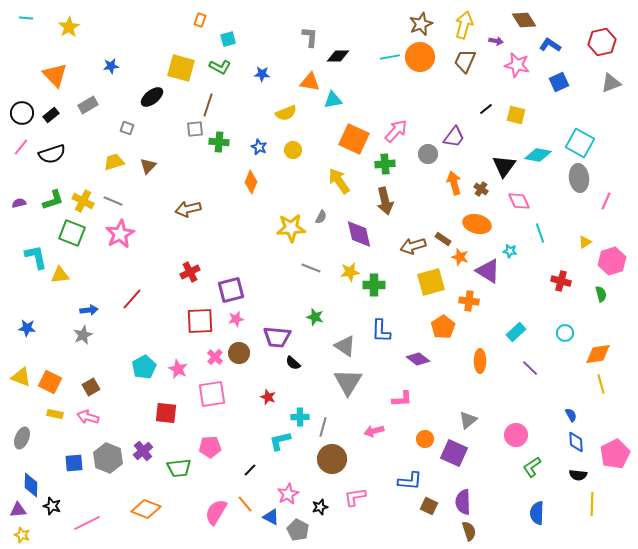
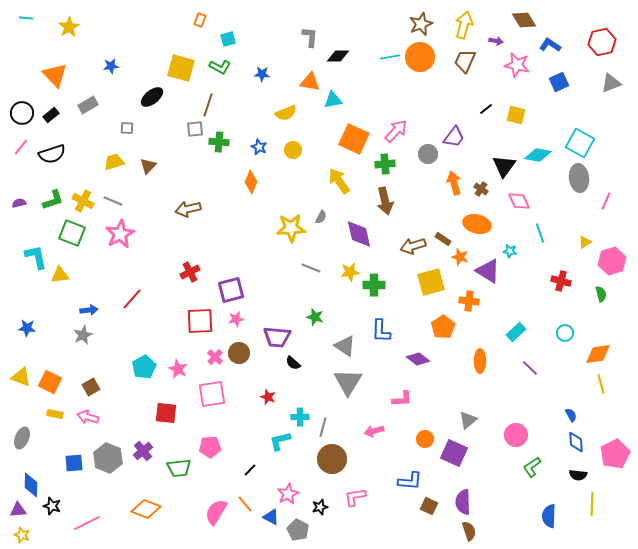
gray square at (127, 128): rotated 16 degrees counterclockwise
blue semicircle at (537, 513): moved 12 px right, 3 px down
